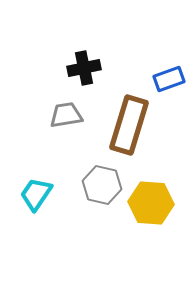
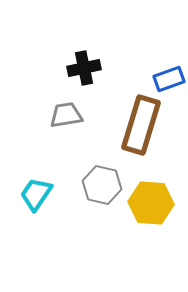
brown rectangle: moved 12 px right
